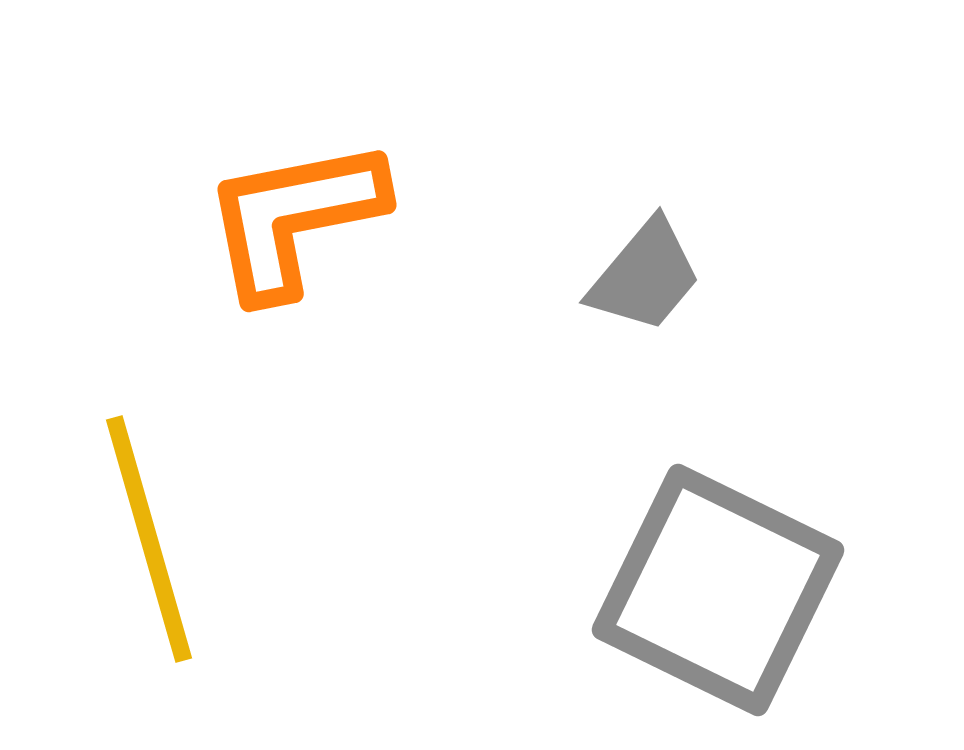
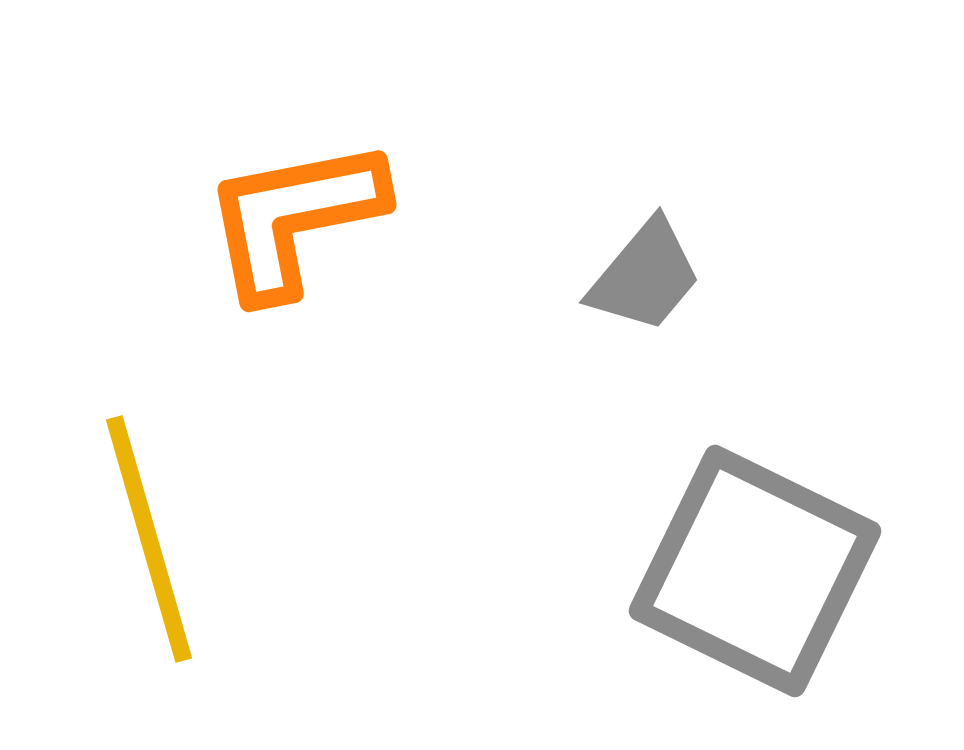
gray square: moved 37 px right, 19 px up
